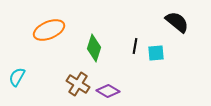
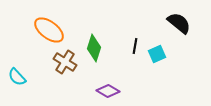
black semicircle: moved 2 px right, 1 px down
orange ellipse: rotated 60 degrees clockwise
cyan square: moved 1 px right, 1 px down; rotated 18 degrees counterclockwise
cyan semicircle: rotated 72 degrees counterclockwise
brown cross: moved 13 px left, 22 px up
